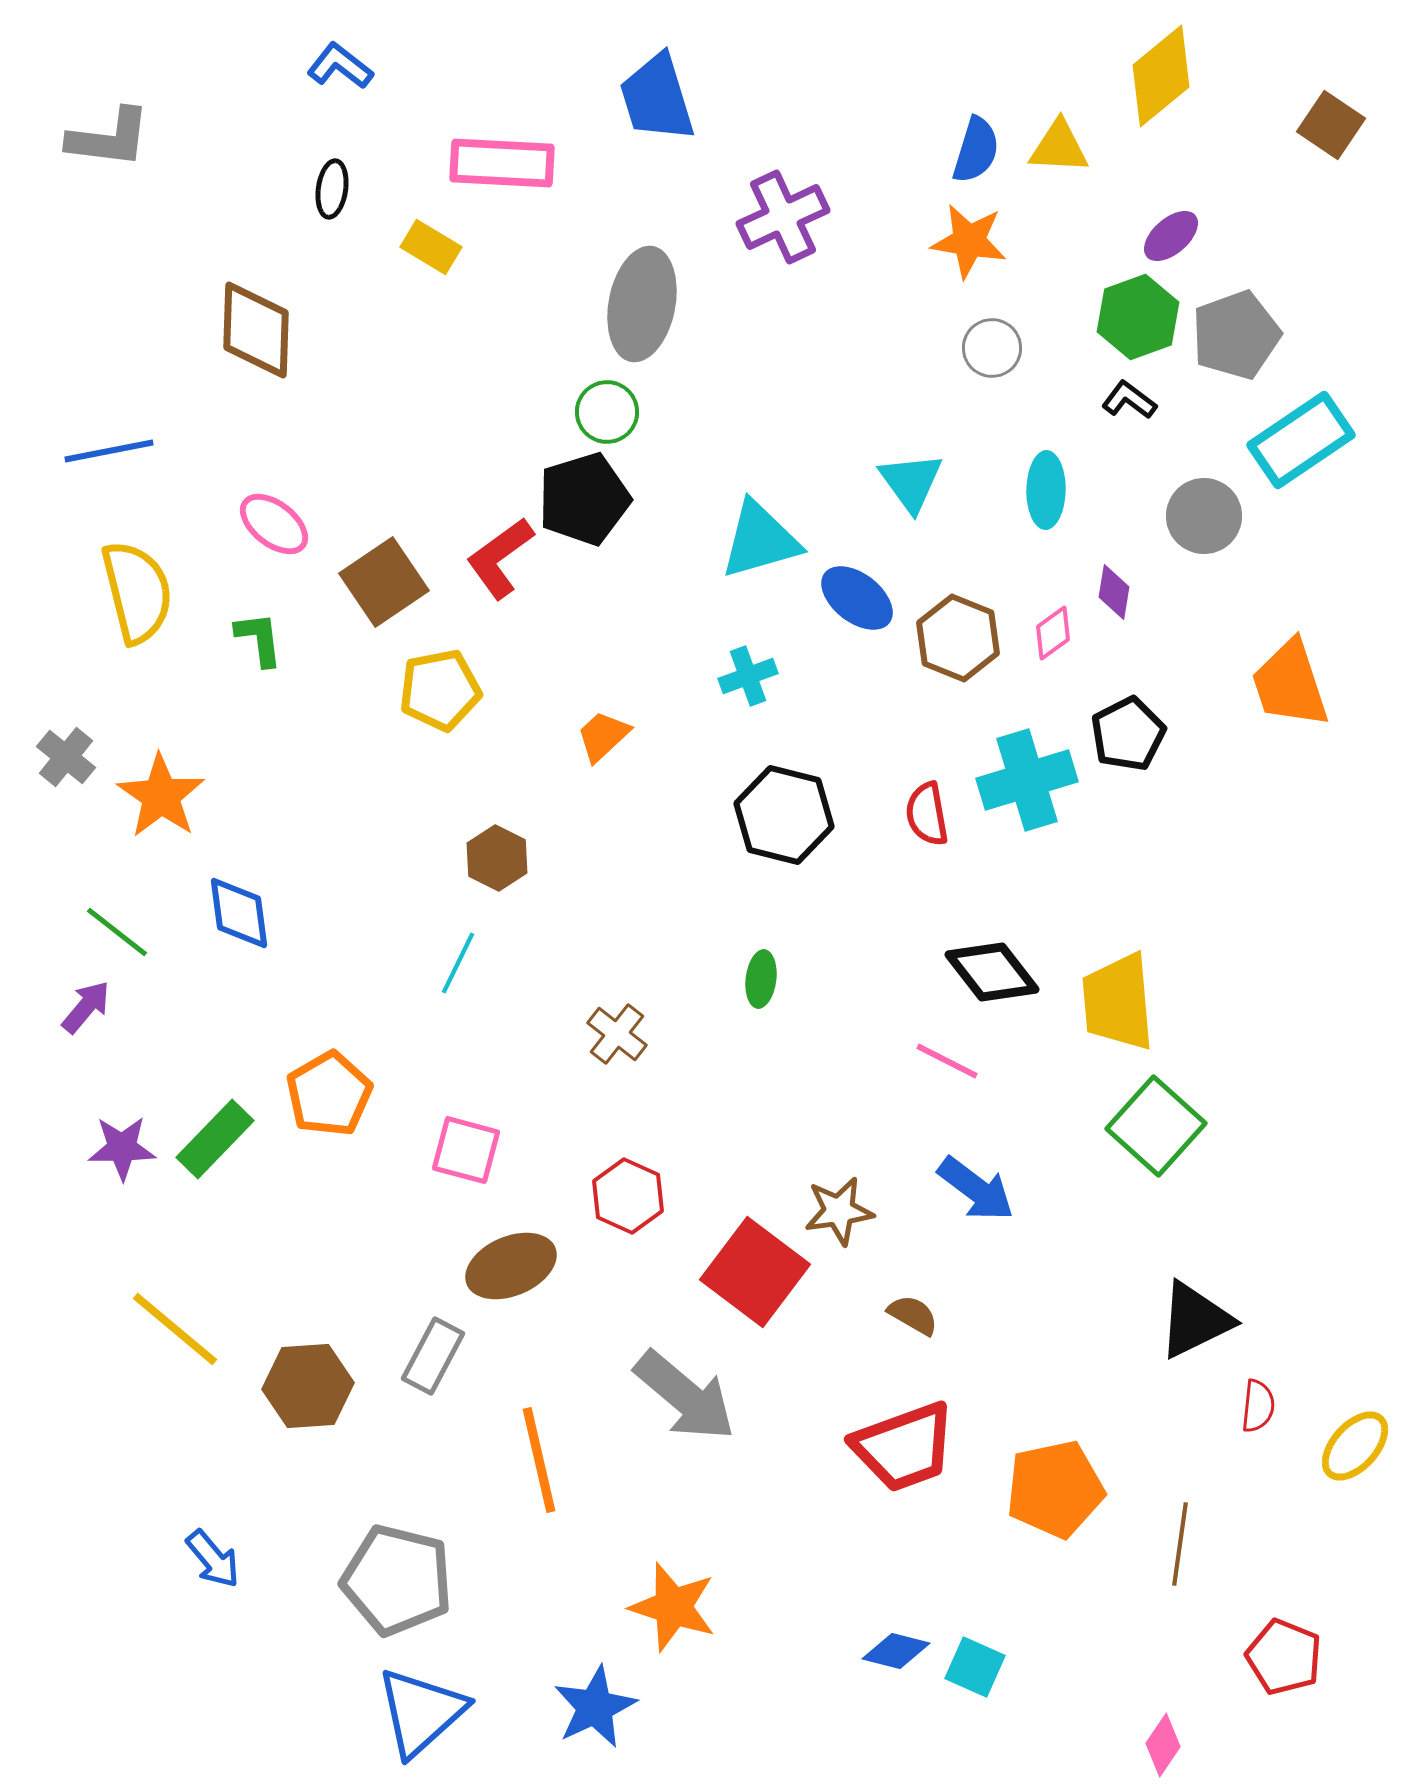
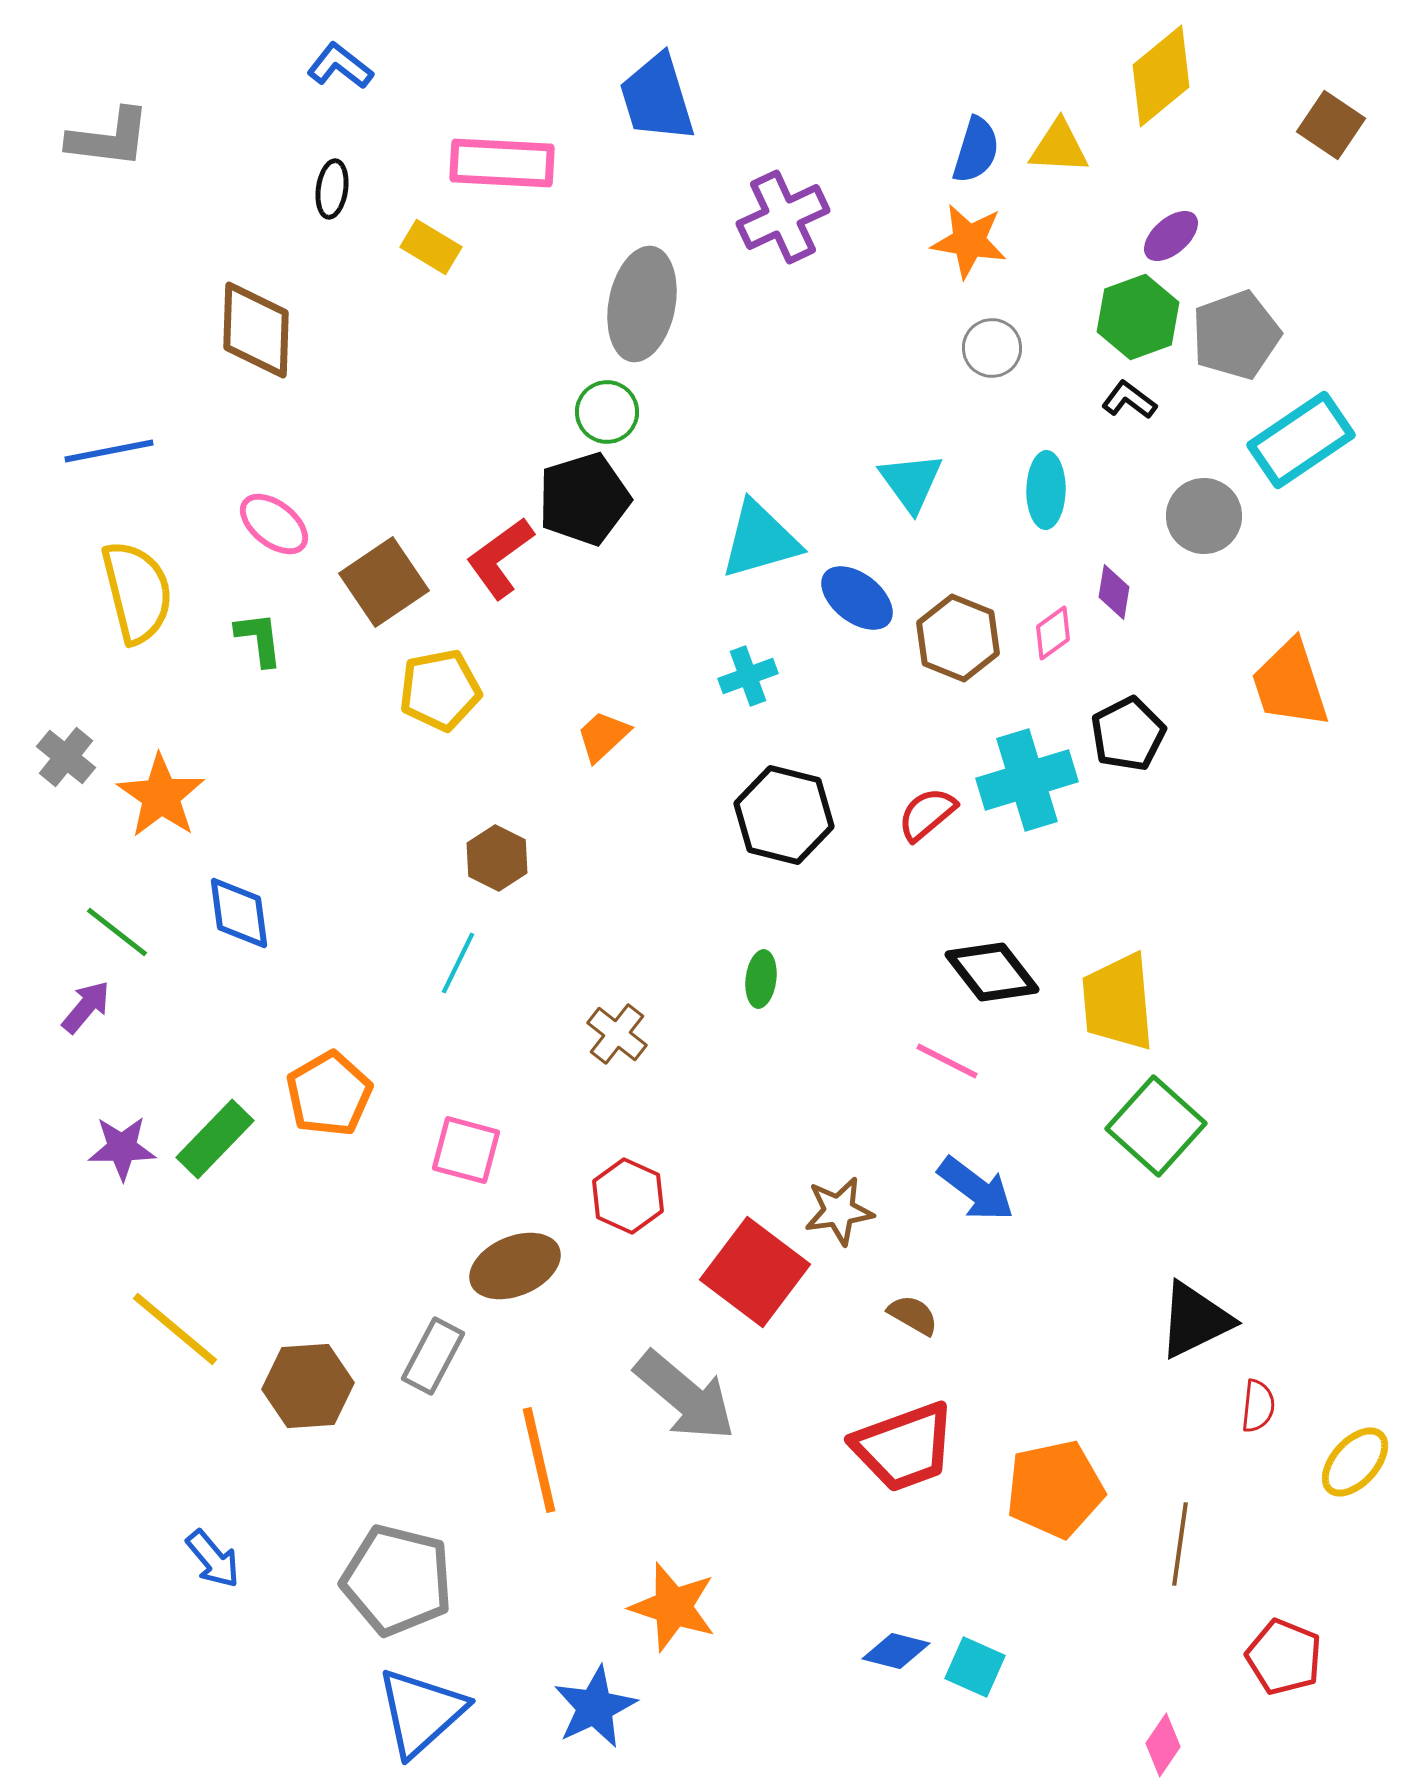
red semicircle at (927, 814): rotated 60 degrees clockwise
brown ellipse at (511, 1266): moved 4 px right
yellow ellipse at (1355, 1446): moved 16 px down
